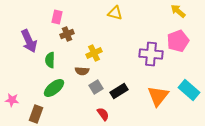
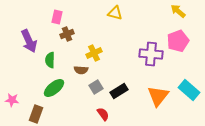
brown semicircle: moved 1 px left, 1 px up
